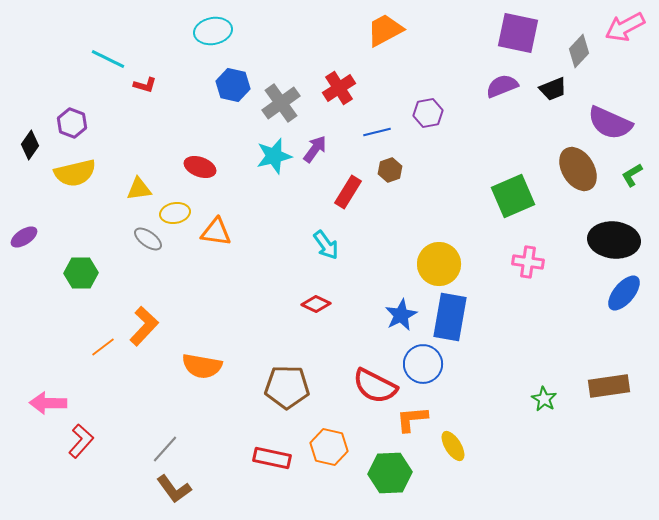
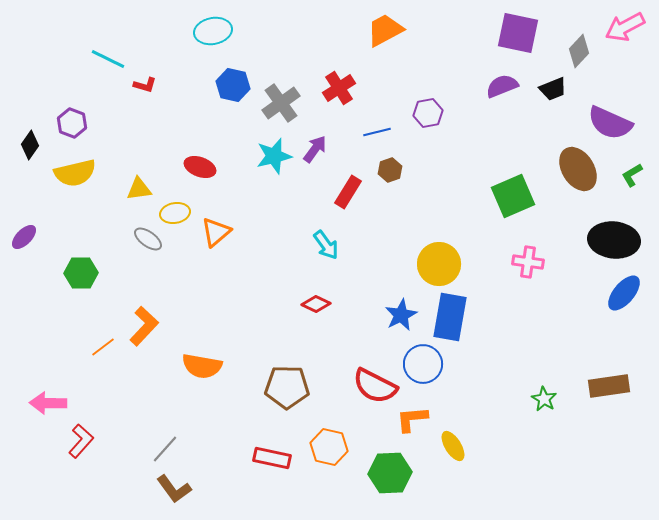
orange triangle at (216, 232): rotated 48 degrees counterclockwise
purple ellipse at (24, 237): rotated 12 degrees counterclockwise
